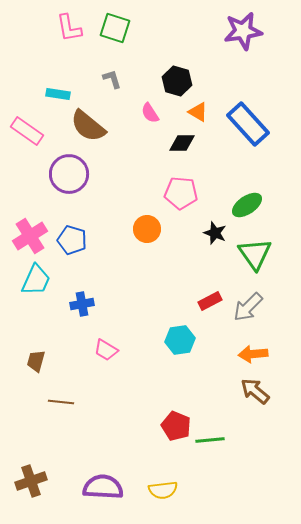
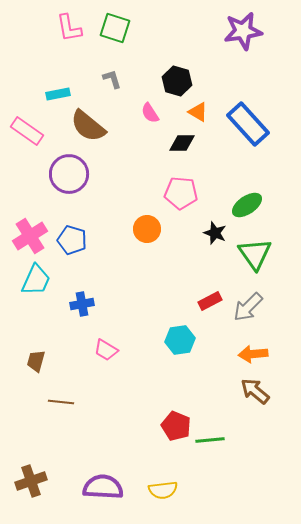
cyan rectangle: rotated 20 degrees counterclockwise
